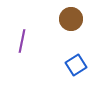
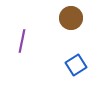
brown circle: moved 1 px up
